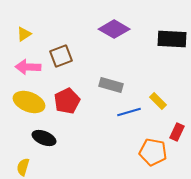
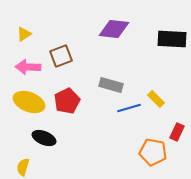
purple diamond: rotated 24 degrees counterclockwise
yellow rectangle: moved 2 px left, 2 px up
blue line: moved 4 px up
